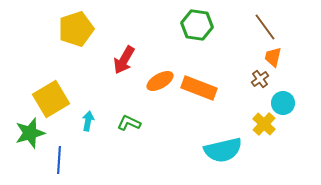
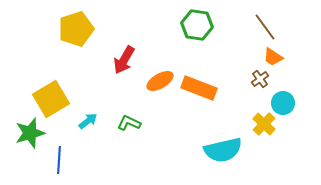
orange trapezoid: rotated 70 degrees counterclockwise
cyan arrow: rotated 42 degrees clockwise
